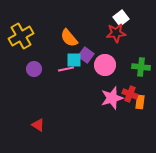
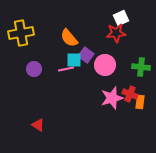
white square: rotated 14 degrees clockwise
yellow cross: moved 3 px up; rotated 20 degrees clockwise
